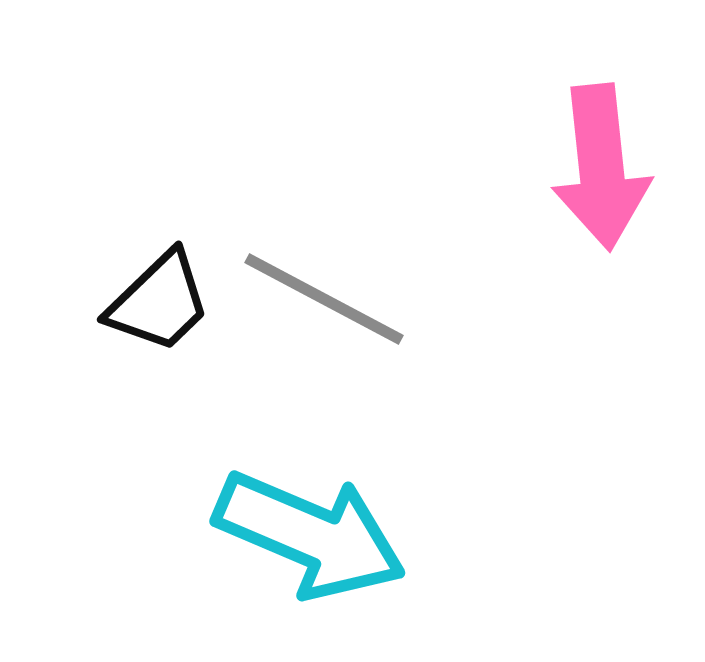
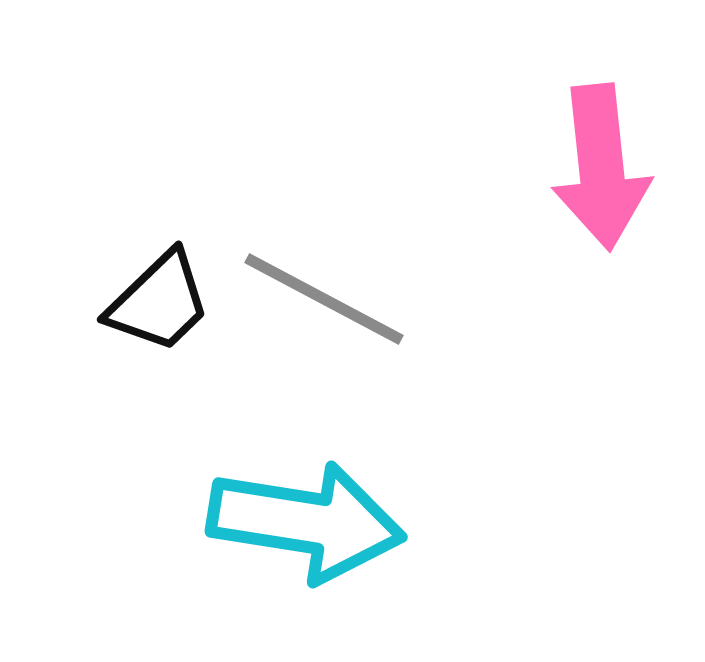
cyan arrow: moved 4 px left, 13 px up; rotated 14 degrees counterclockwise
